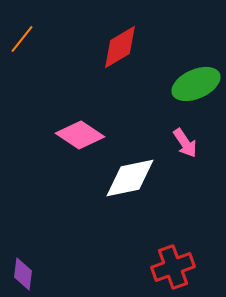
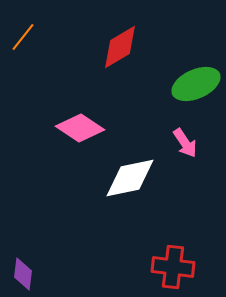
orange line: moved 1 px right, 2 px up
pink diamond: moved 7 px up
red cross: rotated 27 degrees clockwise
